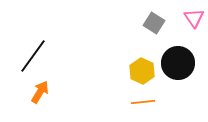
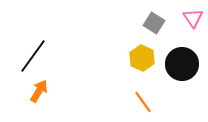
pink triangle: moved 1 px left
black circle: moved 4 px right, 1 px down
yellow hexagon: moved 13 px up
orange arrow: moved 1 px left, 1 px up
orange line: rotated 60 degrees clockwise
